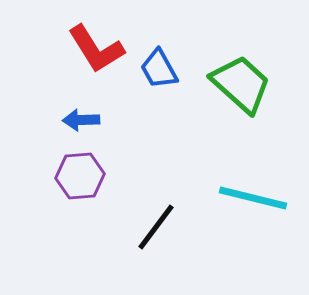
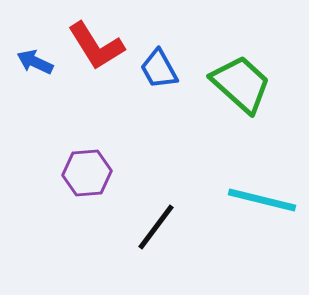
red L-shape: moved 3 px up
blue arrow: moved 46 px left, 58 px up; rotated 27 degrees clockwise
purple hexagon: moved 7 px right, 3 px up
cyan line: moved 9 px right, 2 px down
